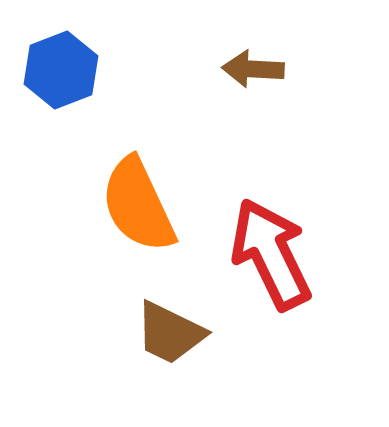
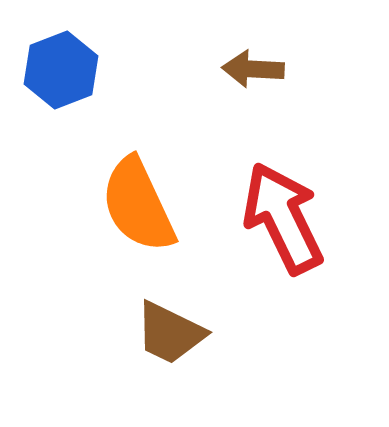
red arrow: moved 12 px right, 36 px up
